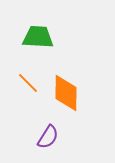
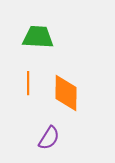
orange line: rotated 45 degrees clockwise
purple semicircle: moved 1 px right, 1 px down
